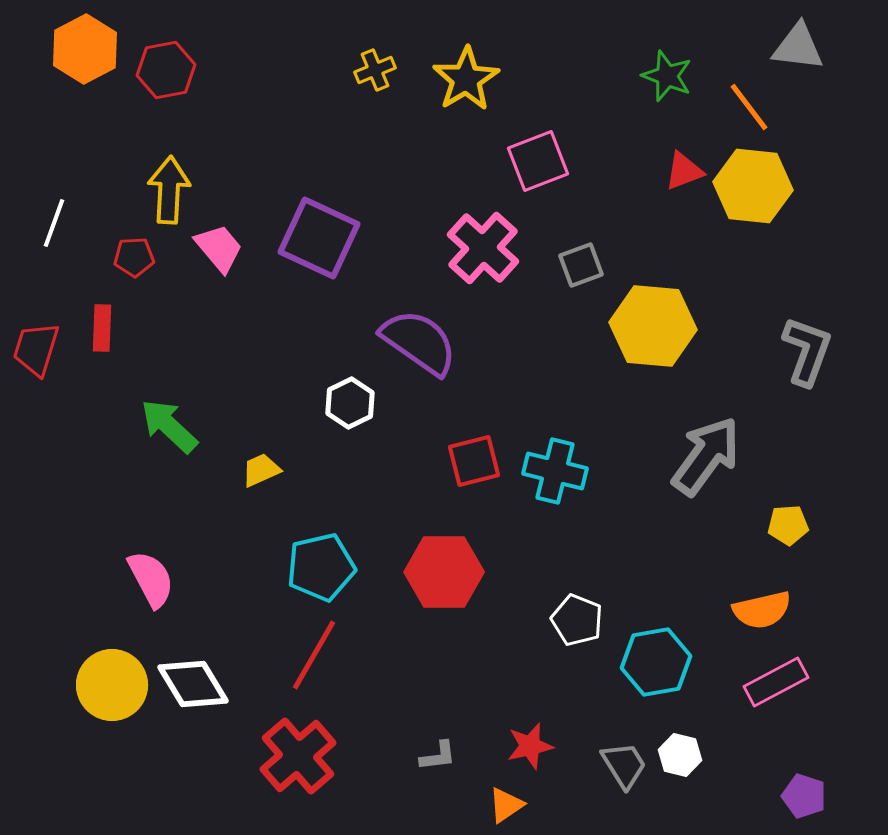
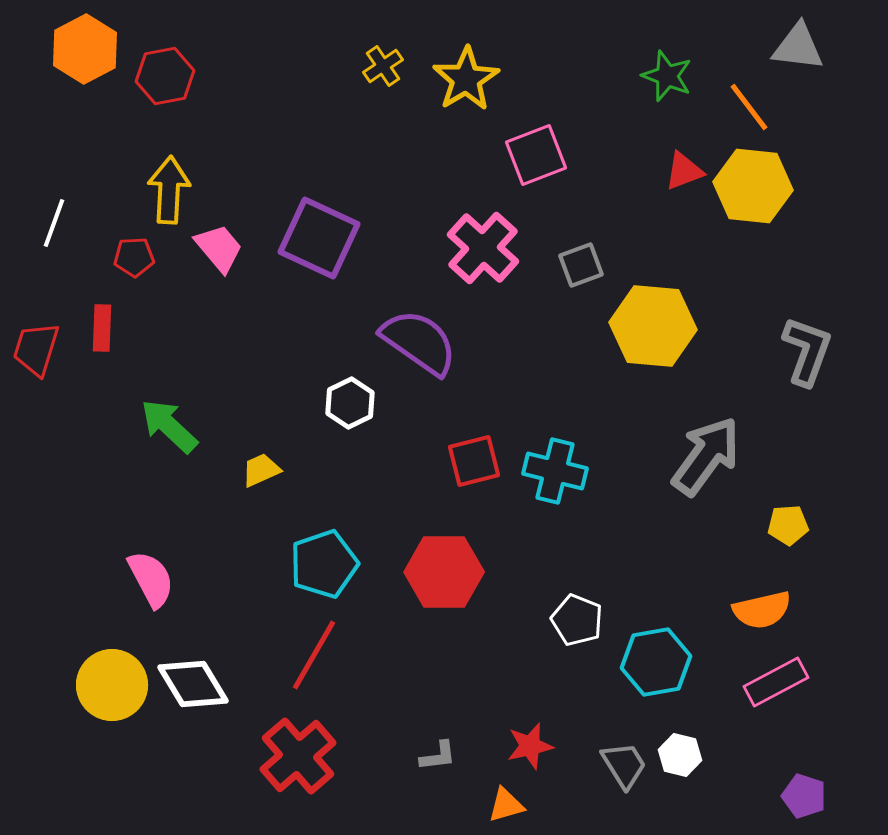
red hexagon at (166, 70): moved 1 px left, 6 px down
yellow cross at (375, 70): moved 8 px right, 4 px up; rotated 12 degrees counterclockwise
pink square at (538, 161): moved 2 px left, 6 px up
cyan pentagon at (321, 567): moved 3 px right, 3 px up; rotated 6 degrees counterclockwise
orange triangle at (506, 805): rotated 18 degrees clockwise
